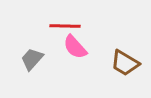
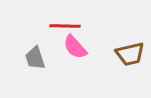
gray trapezoid: moved 3 px right, 1 px up; rotated 60 degrees counterclockwise
brown trapezoid: moved 5 px right, 9 px up; rotated 44 degrees counterclockwise
